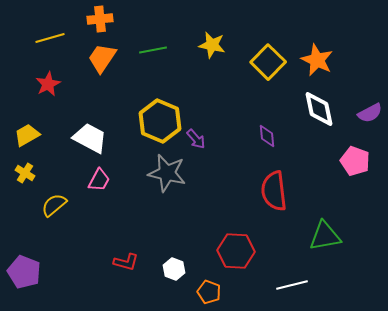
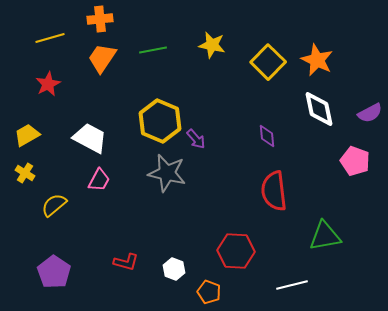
purple pentagon: moved 30 px right; rotated 12 degrees clockwise
